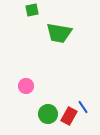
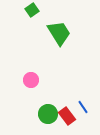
green square: rotated 24 degrees counterclockwise
green trapezoid: rotated 132 degrees counterclockwise
pink circle: moved 5 px right, 6 px up
red rectangle: moved 2 px left; rotated 66 degrees counterclockwise
